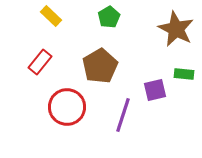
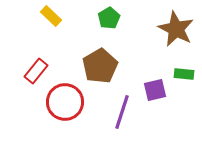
green pentagon: moved 1 px down
red rectangle: moved 4 px left, 9 px down
red circle: moved 2 px left, 5 px up
purple line: moved 1 px left, 3 px up
